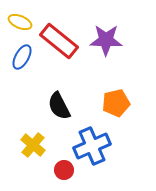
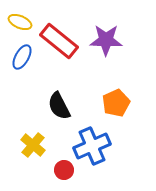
orange pentagon: rotated 12 degrees counterclockwise
